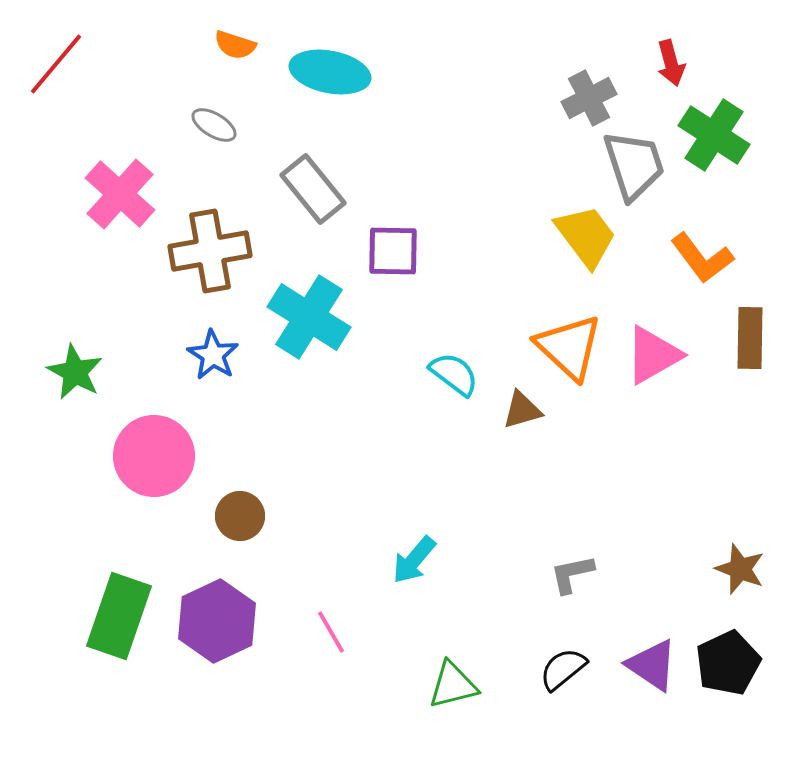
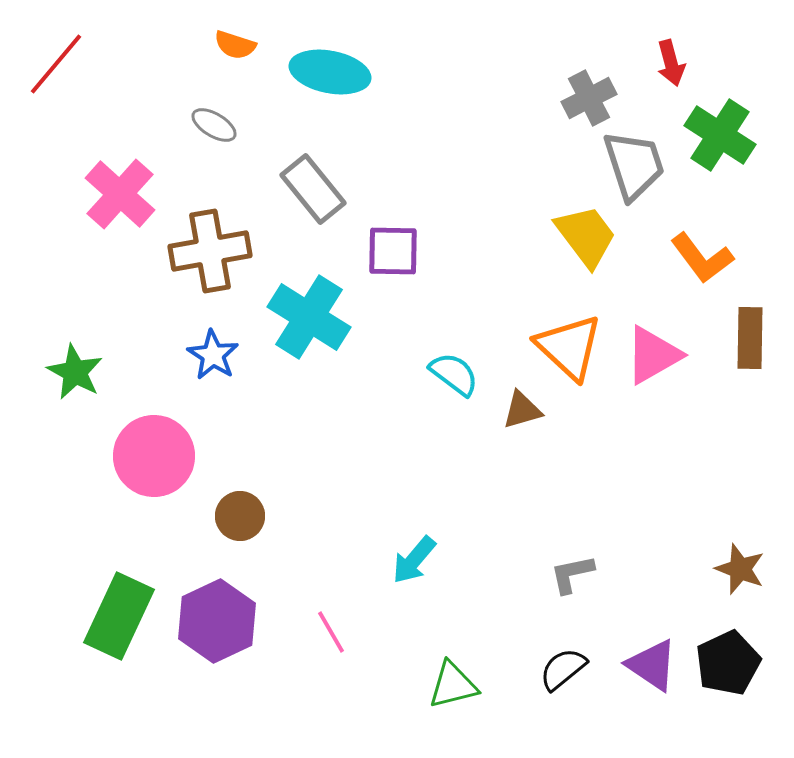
green cross: moved 6 px right
green rectangle: rotated 6 degrees clockwise
